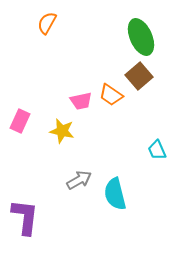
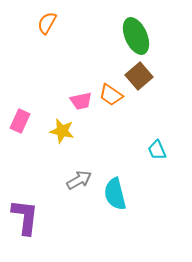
green ellipse: moved 5 px left, 1 px up
